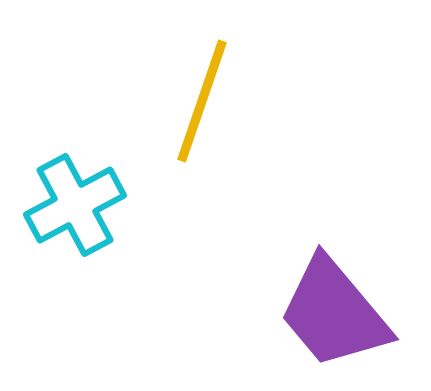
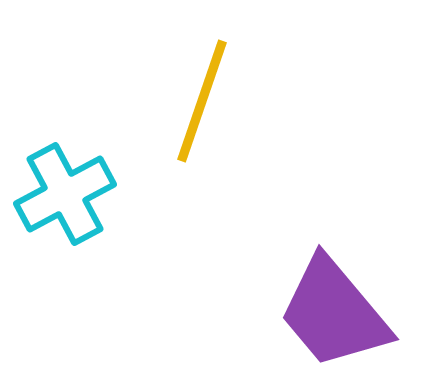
cyan cross: moved 10 px left, 11 px up
